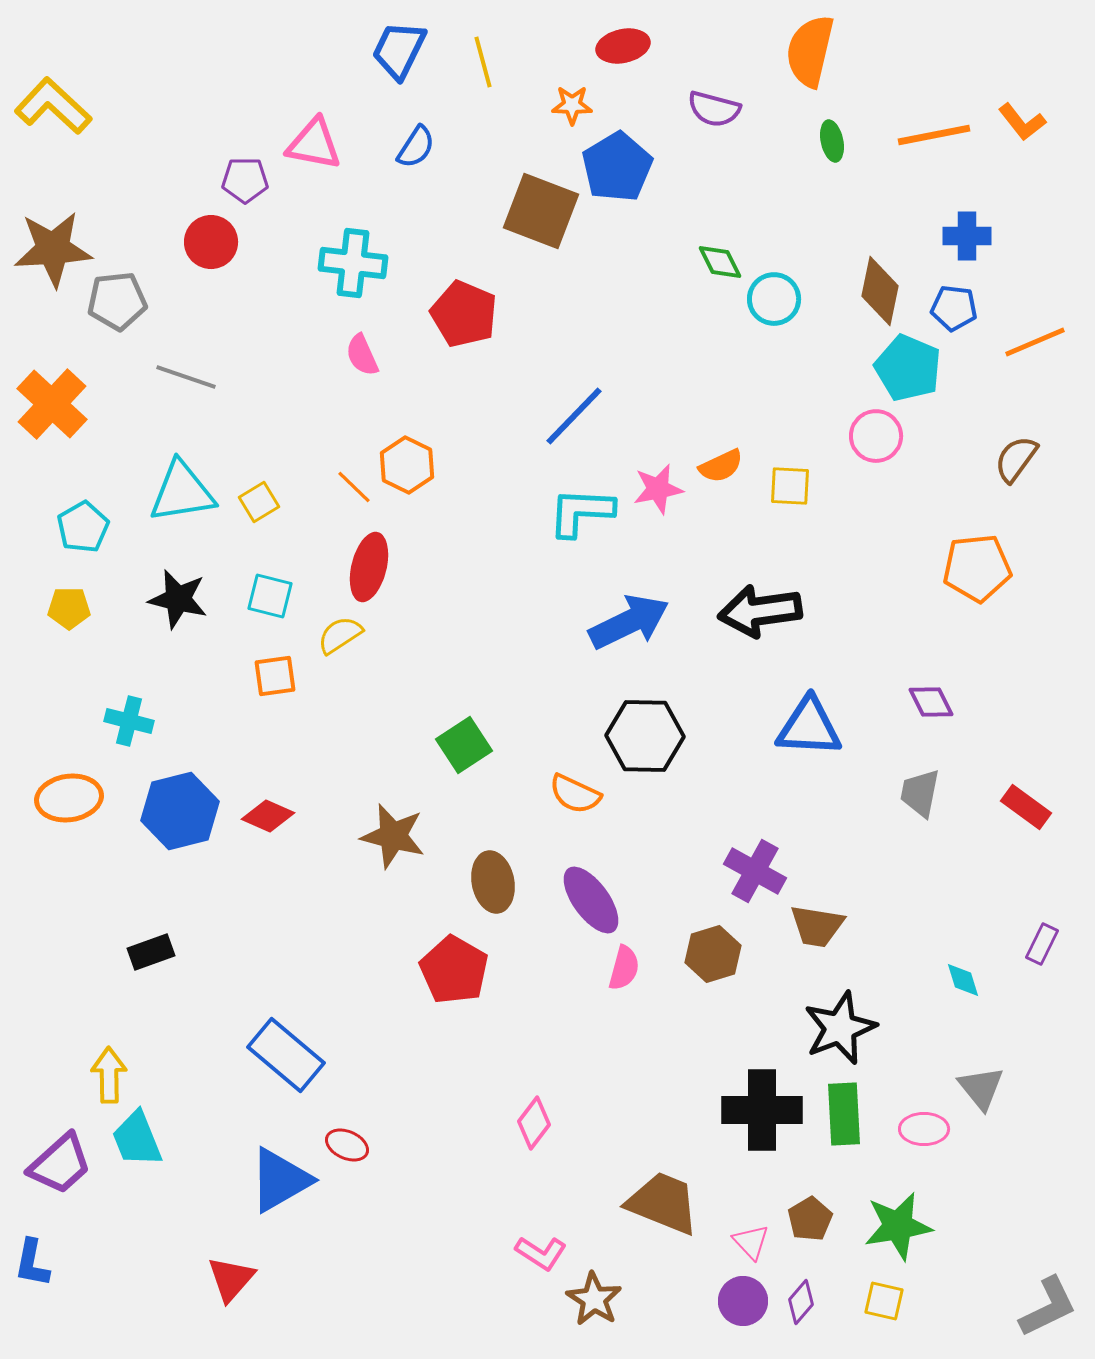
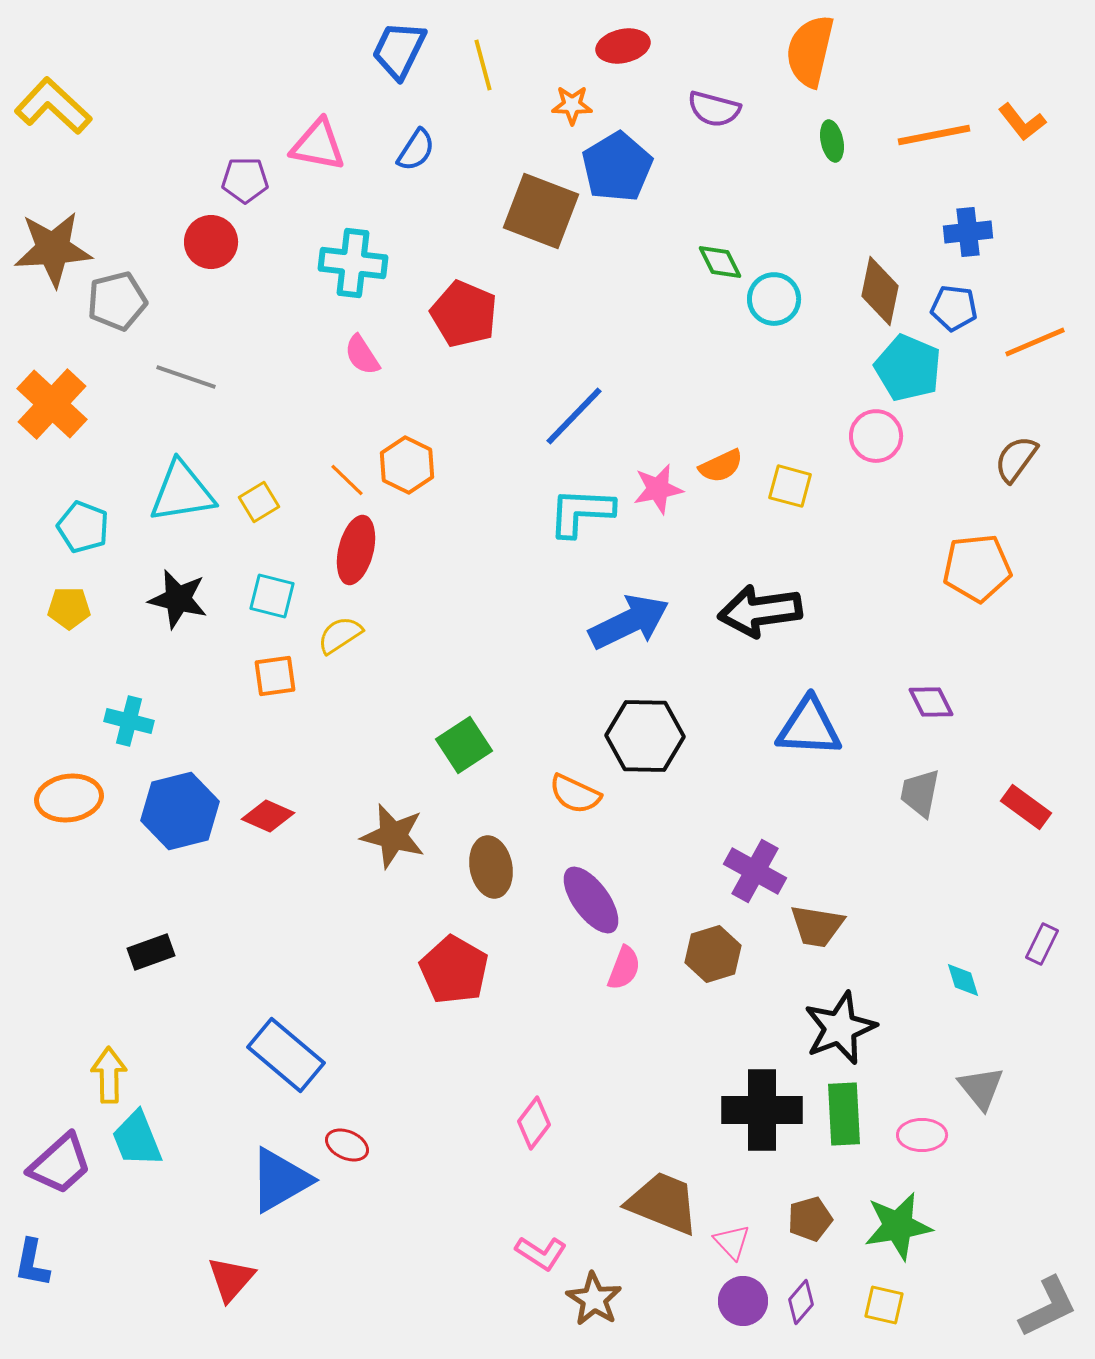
yellow line at (483, 62): moved 3 px down
pink triangle at (314, 144): moved 4 px right, 1 px down
blue semicircle at (416, 147): moved 3 px down
blue cross at (967, 236): moved 1 px right, 4 px up; rotated 6 degrees counterclockwise
gray pentagon at (117, 301): rotated 8 degrees counterclockwise
pink semicircle at (362, 355): rotated 9 degrees counterclockwise
yellow square at (790, 486): rotated 12 degrees clockwise
orange line at (354, 487): moved 7 px left, 7 px up
cyan pentagon at (83, 527): rotated 21 degrees counterclockwise
red ellipse at (369, 567): moved 13 px left, 17 px up
cyan square at (270, 596): moved 2 px right
brown ellipse at (493, 882): moved 2 px left, 15 px up
pink semicircle at (624, 968): rotated 6 degrees clockwise
pink ellipse at (924, 1129): moved 2 px left, 6 px down
brown pentagon at (810, 1219): rotated 15 degrees clockwise
pink triangle at (751, 1242): moved 19 px left
yellow square at (884, 1301): moved 4 px down
